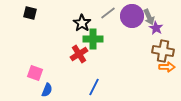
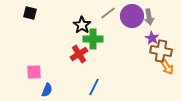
gray arrow: rotated 14 degrees clockwise
black star: moved 2 px down
purple star: moved 4 px left, 10 px down
brown cross: moved 2 px left
orange arrow: rotated 56 degrees clockwise
pink square: moved 1 px left, 1 px up; rotated 21 degrees counterclockwise
